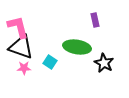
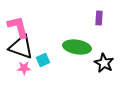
purple rectangle: moved 4 px right, 2 px up; rotated 16 degrees clockwise
cyan square: moved 7 px left, 2 px up; rotated 32 degrees clockwise
